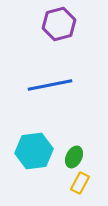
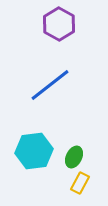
purple hexagon: rotated 16 degrees counterclockwise
blue line: rotated 27 degrees counterclockwise
